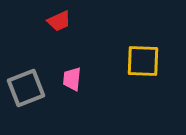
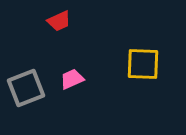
yellow square: moved 3 px down
pink trapezoid: rotated 60 degrees clockwise
